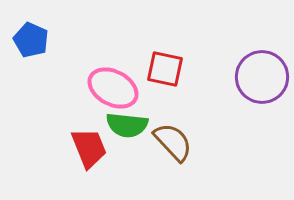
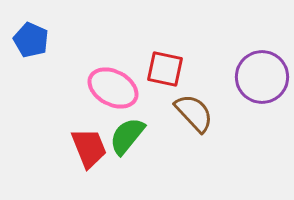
green semicircle: moved 11 px down; rotated 123 degrees clockwise
brown semicircle: moved 21 px right, 29 px up
